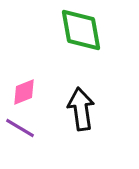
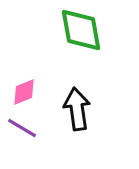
black arrow: moved 4 px left
purple line: moved 2 px right
